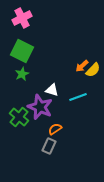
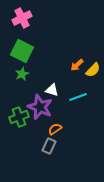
orange arrow: moved 5 px left, 1 px up
green cross: rotated 30 degrees clockwise
